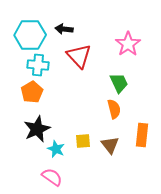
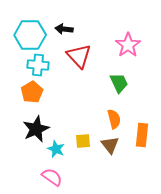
pink star: moved 1 px down
orange semicircle: moved 10 px down
black star: moved 1 px left
